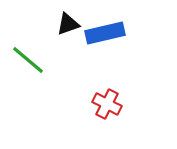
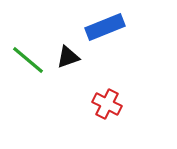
black triangle: moved 33 px down
blue rectangle: moved 6 px up; rotated 9 degrees counterclockwise
